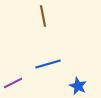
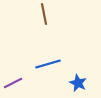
brown line: moved 1 px right, 2 px up
blue star: moved 3 px up
